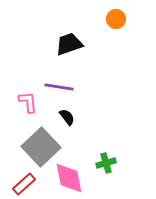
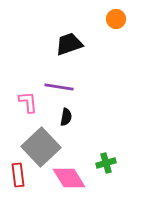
black semicircle: moved 1 px left; rotated 48 degrees clockwise
pink diamond: rotated 20 degrees counterclockwise
red rectangle: moved 6 px left, 9 px up; rotated 55 degrees counterclockwise
